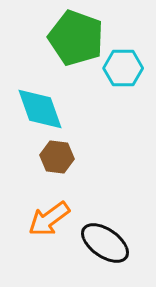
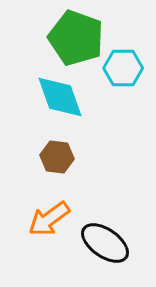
cyan diamond: moved 20 px right, 12 px up
